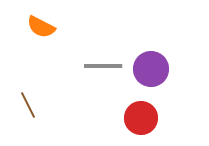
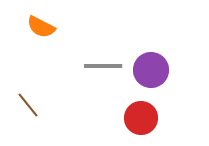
purple circle: moved 1 px down
brown line: rotated 12 degrees counterclockwise
